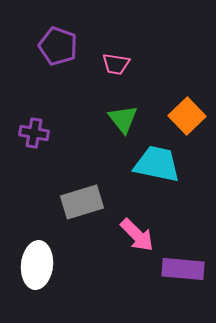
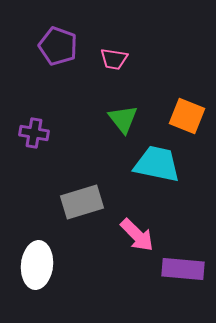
pink trapezoid: moved 2 px left, 5 px up
orange square: rotated 24 degrees counterclockwise
